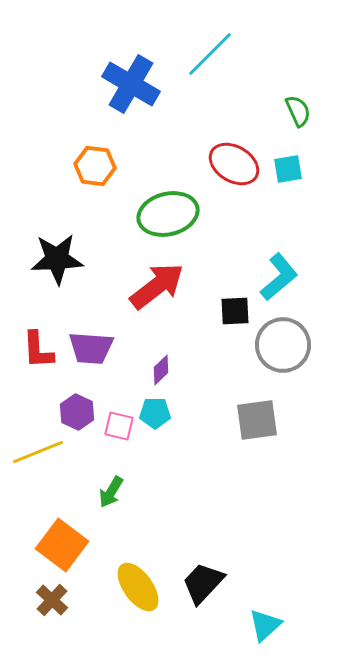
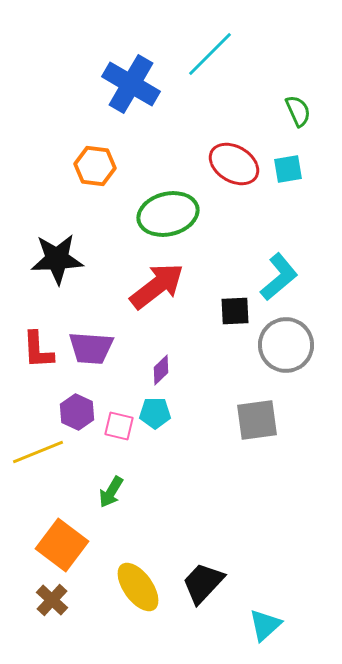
gray circle: moved 3 px right
